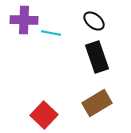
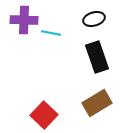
black ellipse: moved 2 px up; rotated 55 degrees counterclockwise
